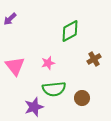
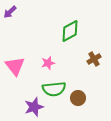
purple arrow: moved 7 px up
brown circle: moved 4 px left
